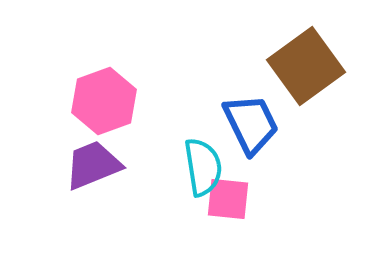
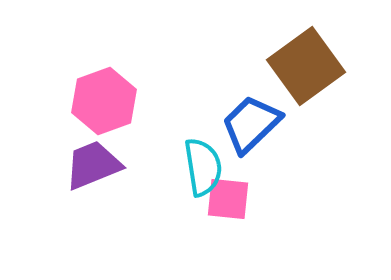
blue trapezoid: rotated 108 degrees counterclockwise
